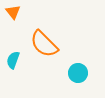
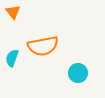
orange semicircle: moved 1 px left, 2 px down; rotated 56 degrees counterclockwise
cyan semicircle: moved 1 px left, 2 px up
